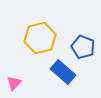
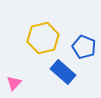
yellow hexagon: moved 3 px right
blue pentagon: moved 1 px right
